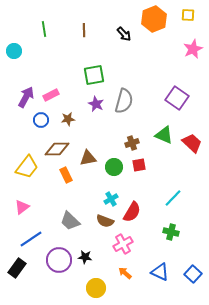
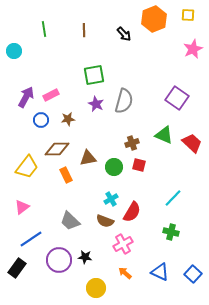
red square: rotated 24 degrees clockwise
